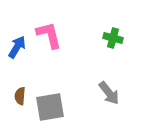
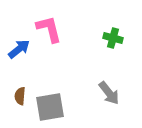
pink L-shape: moved 6 px up
blue arrow: moved 2 px right, 2 px down; rotated 20 degrees clockwise
